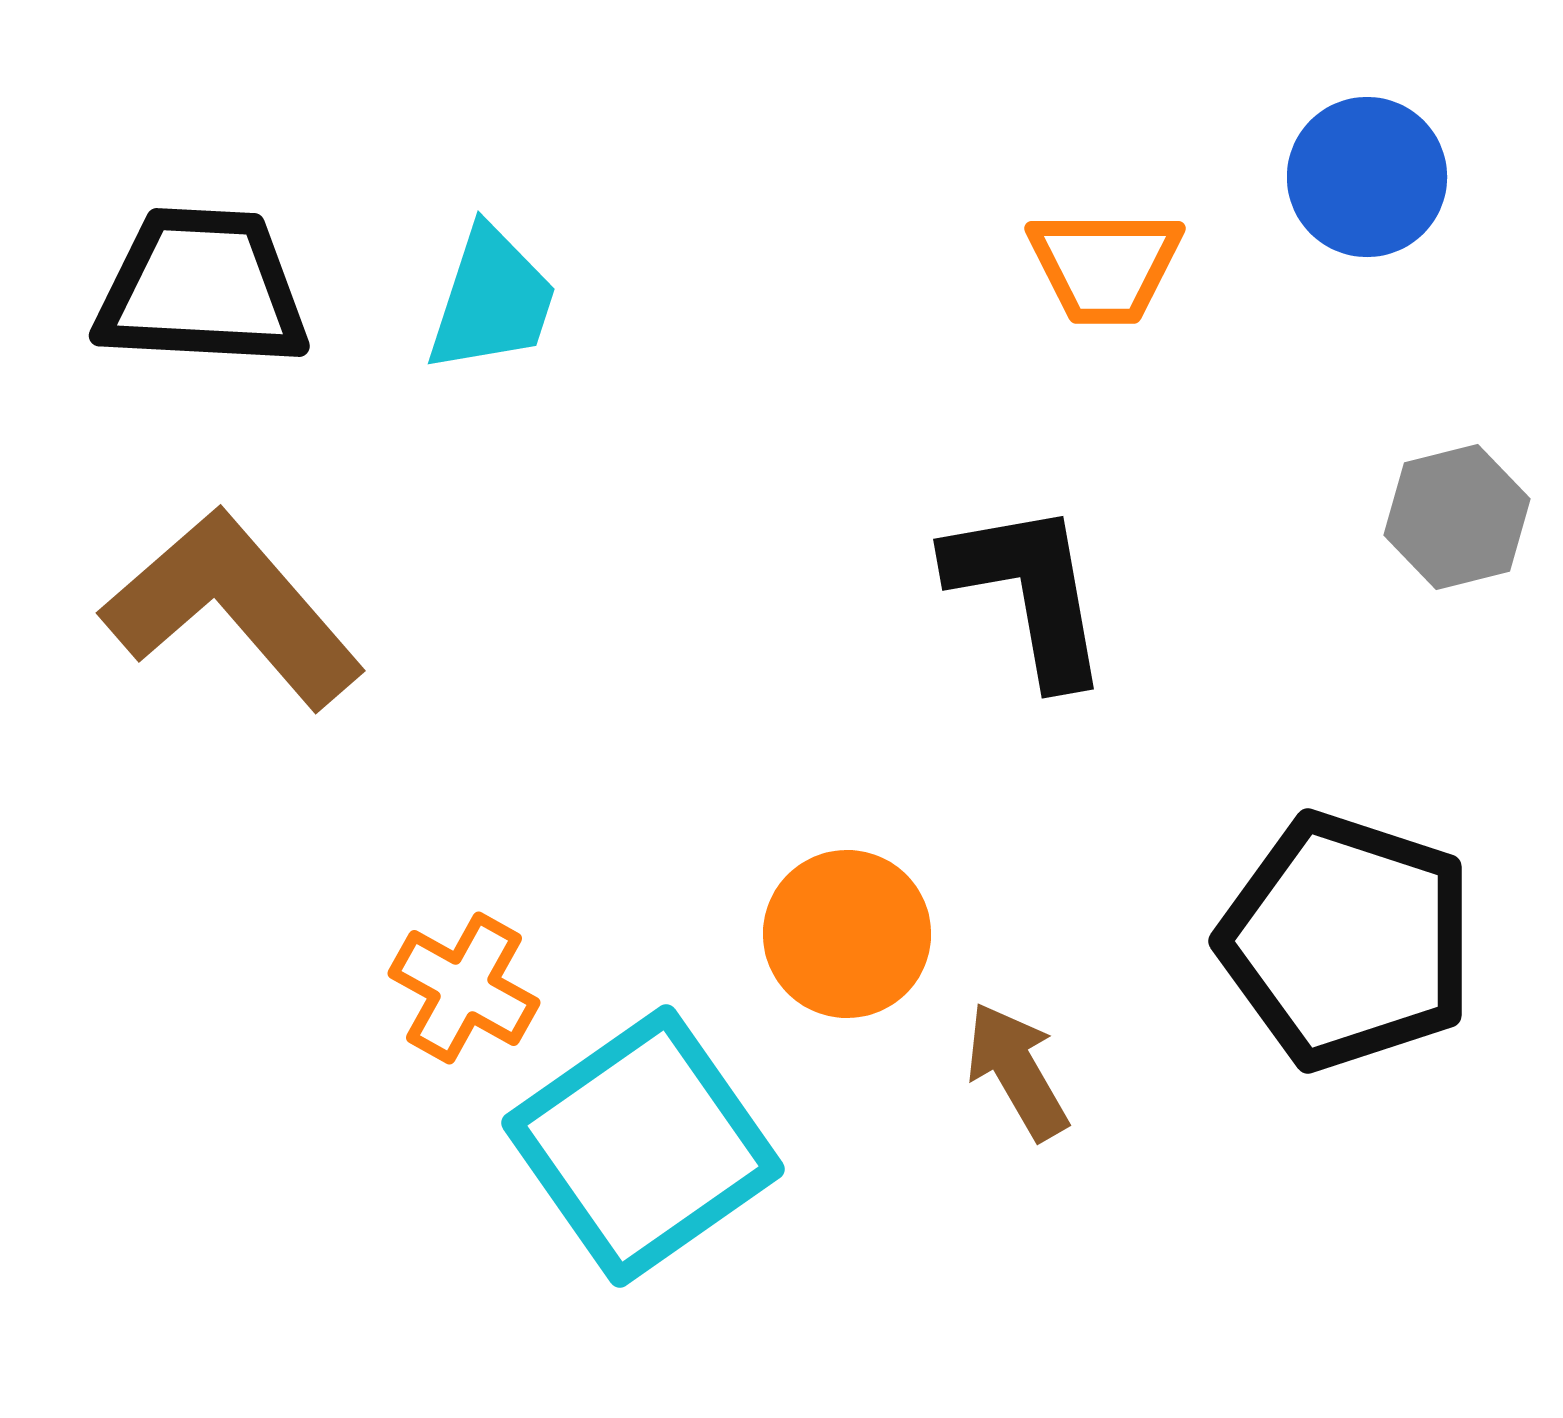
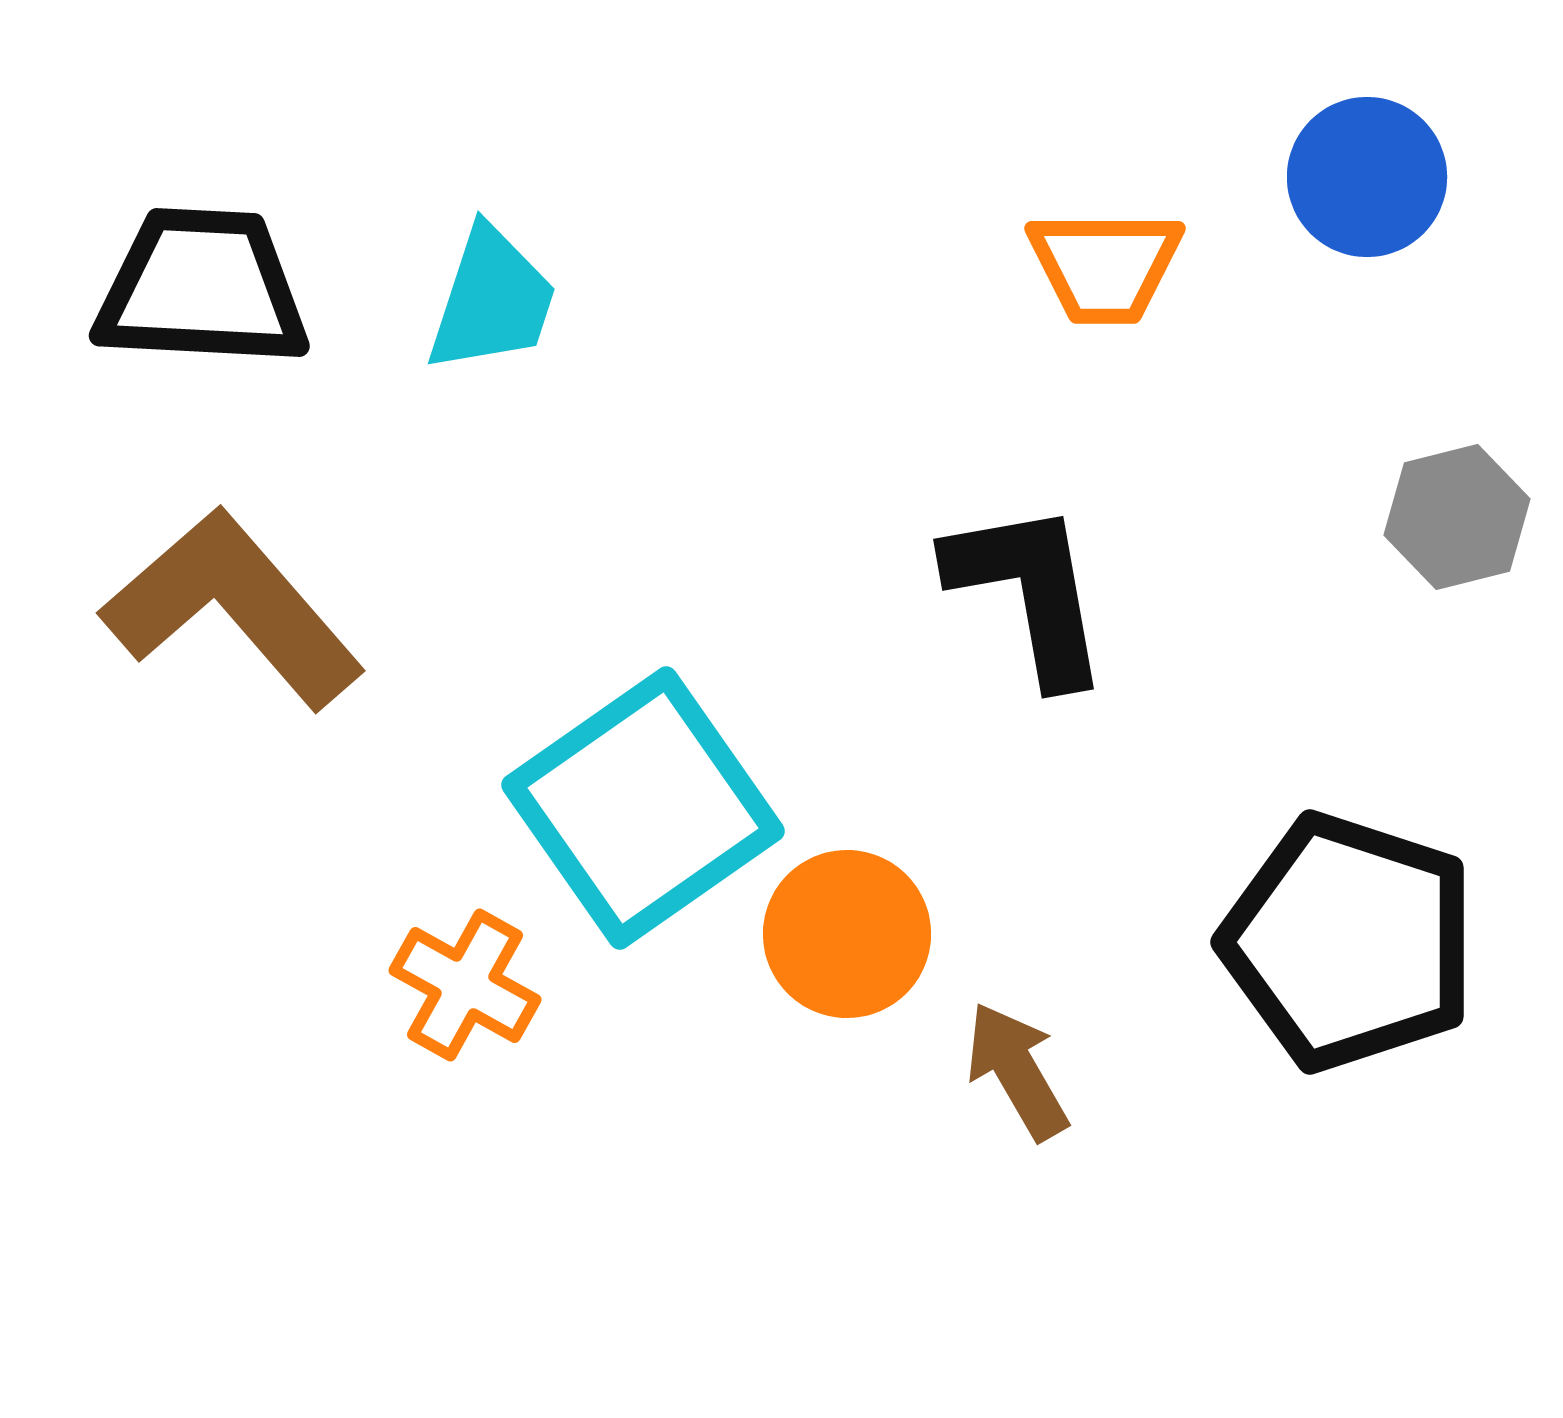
black pentagon: moved 2 px right, 1 px down
orange cross: moved 1 px right, 3 px up
cyan square: moved 338 px up
